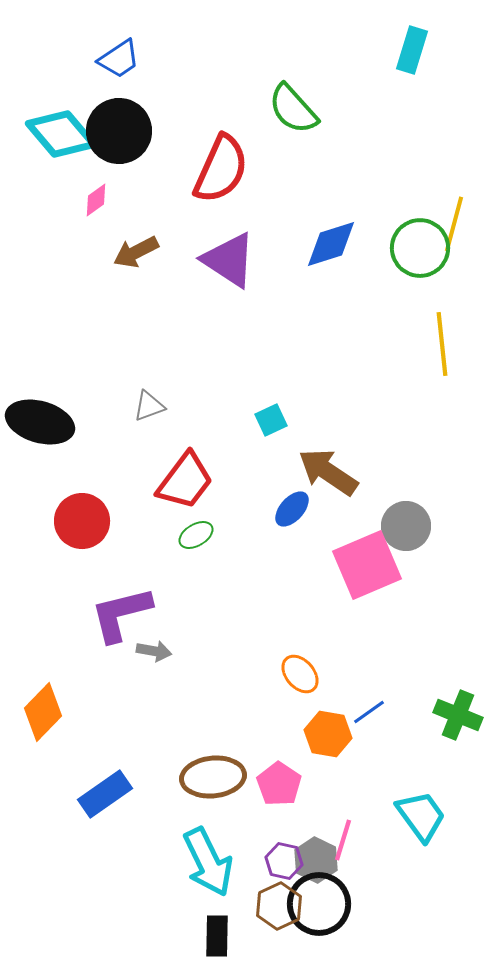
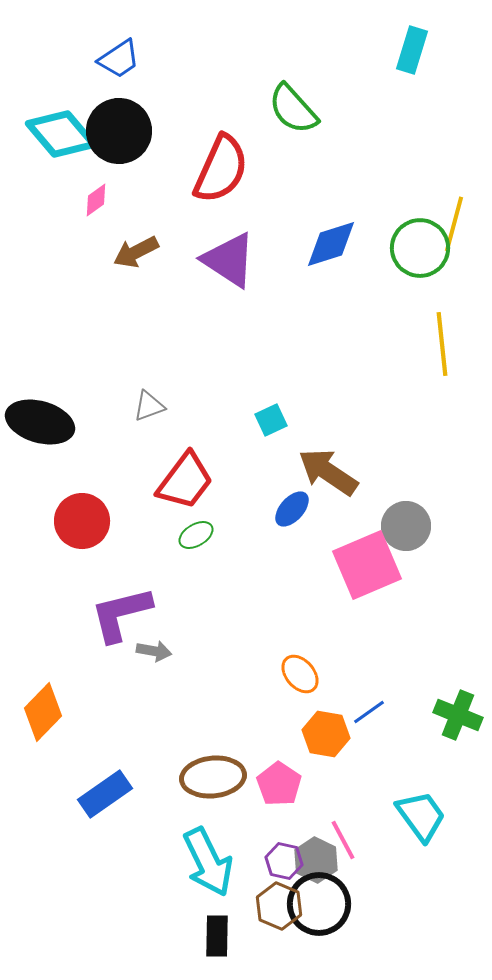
orange hexagon at (328, 734): moved 2 px left
pink line at (343, 840): rotated 45 degrees counterclockwise
brown hexagon at (279, 906): rotated 12 degrees counterclockwise
